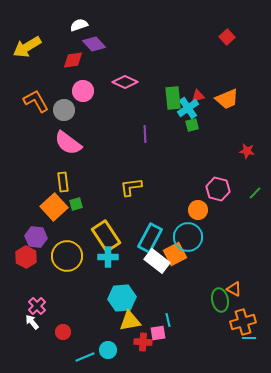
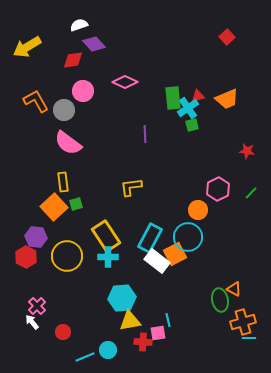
pink hexagon at (218, 189): rotated 20 degrees clockwise
green line at (255, 193): moved 4 px left
